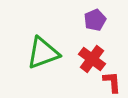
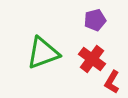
purple pentagon: rotated 10 degrees clockwise
red L-shape: rotated 145 degrees counterclockwise
